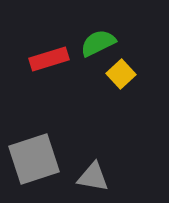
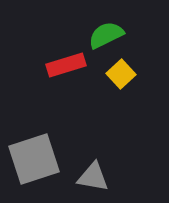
green semicircle: moved 8 px right, 8 px up
red rectangle: moved 17 px right, 6 px down
